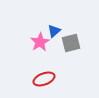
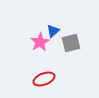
blue triangle: moved 1 px left
